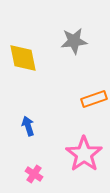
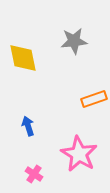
pink star: moved 5 px left; rotated 6 degrees counterclockwise
